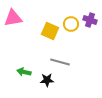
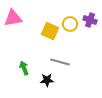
yellow circle: moved 1 px left
green arrow: moved 4 px up; rotated 56 degrees clockwise
